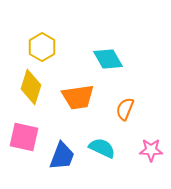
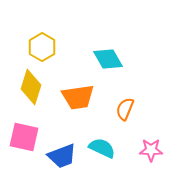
blue trapezoid: rotated 48 degrees clockwise
